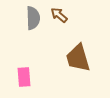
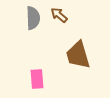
brown trapezoid: moved 3 px up
pink rectangle: moved 13 px right, 2 px down
